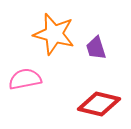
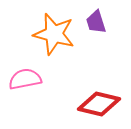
purple trapezoid: moved 26 px up
